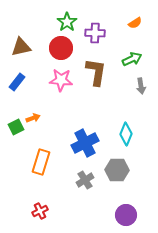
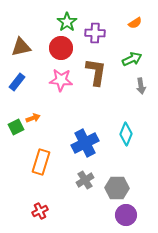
gray hexagon: moved 18 px down
